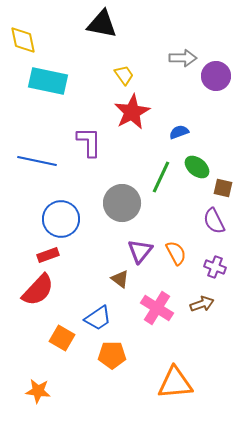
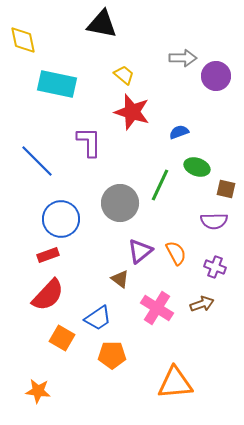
yellow trapezoid: rotated 15 degrees counterclockwise
cyan rectangle: moved 9 px right, 3 px down
red star: rotated 27 degrees counterclockwise
blue line: rotated 33 degrees clockwise
green ellipse: rotated 20 degrees counterclockwise
green line: moved 1 px left, 8 px down
brown square: moved 3 px right, 1 px down
gray circle: moved 2 px left
purple semicircle: rotated 64 degrees counterclockwise
purple triangle: rotated 12 degrees clockwise
red semicircle: moved 10 px right, 5 px down
